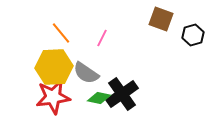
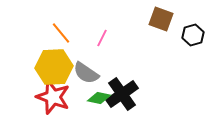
red star: rotated 28 degrees clockwise
